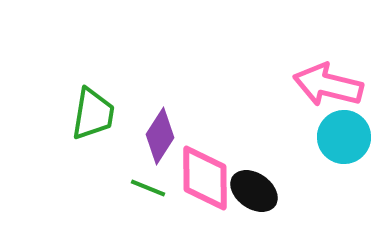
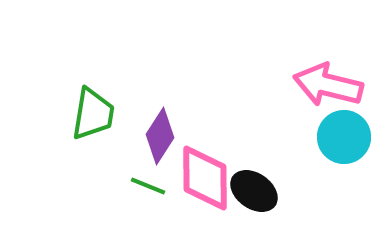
green line: moved 2 px up
